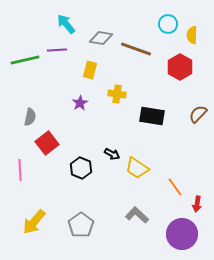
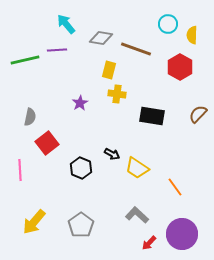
yellow rectangle: moved 19 px right
red arrow: moved 48 px left, 39 px down; rotated 35 degrees clockwise
